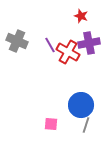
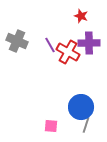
purple cross: rotated 10 degrees clockwise
blue circle: moved 2 px down
pink square: moved 2 px down
